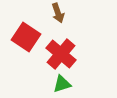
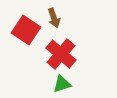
brown arrow: moved 4 px left, 5 px down
red square: moved 7 px up
